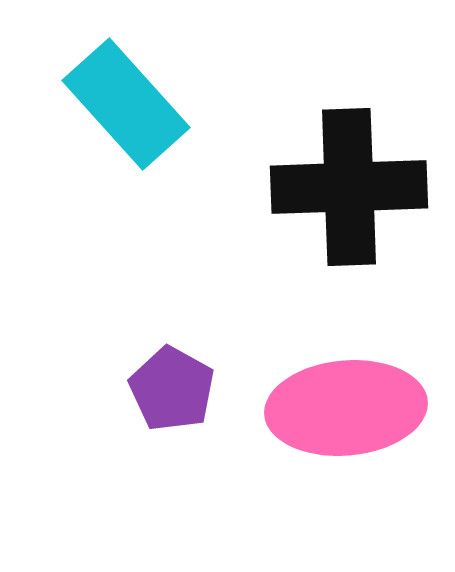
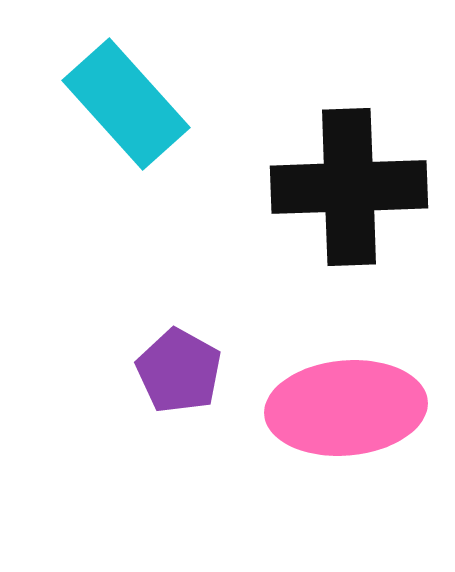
purple pentagon: moved 7 px right, 18 px up
